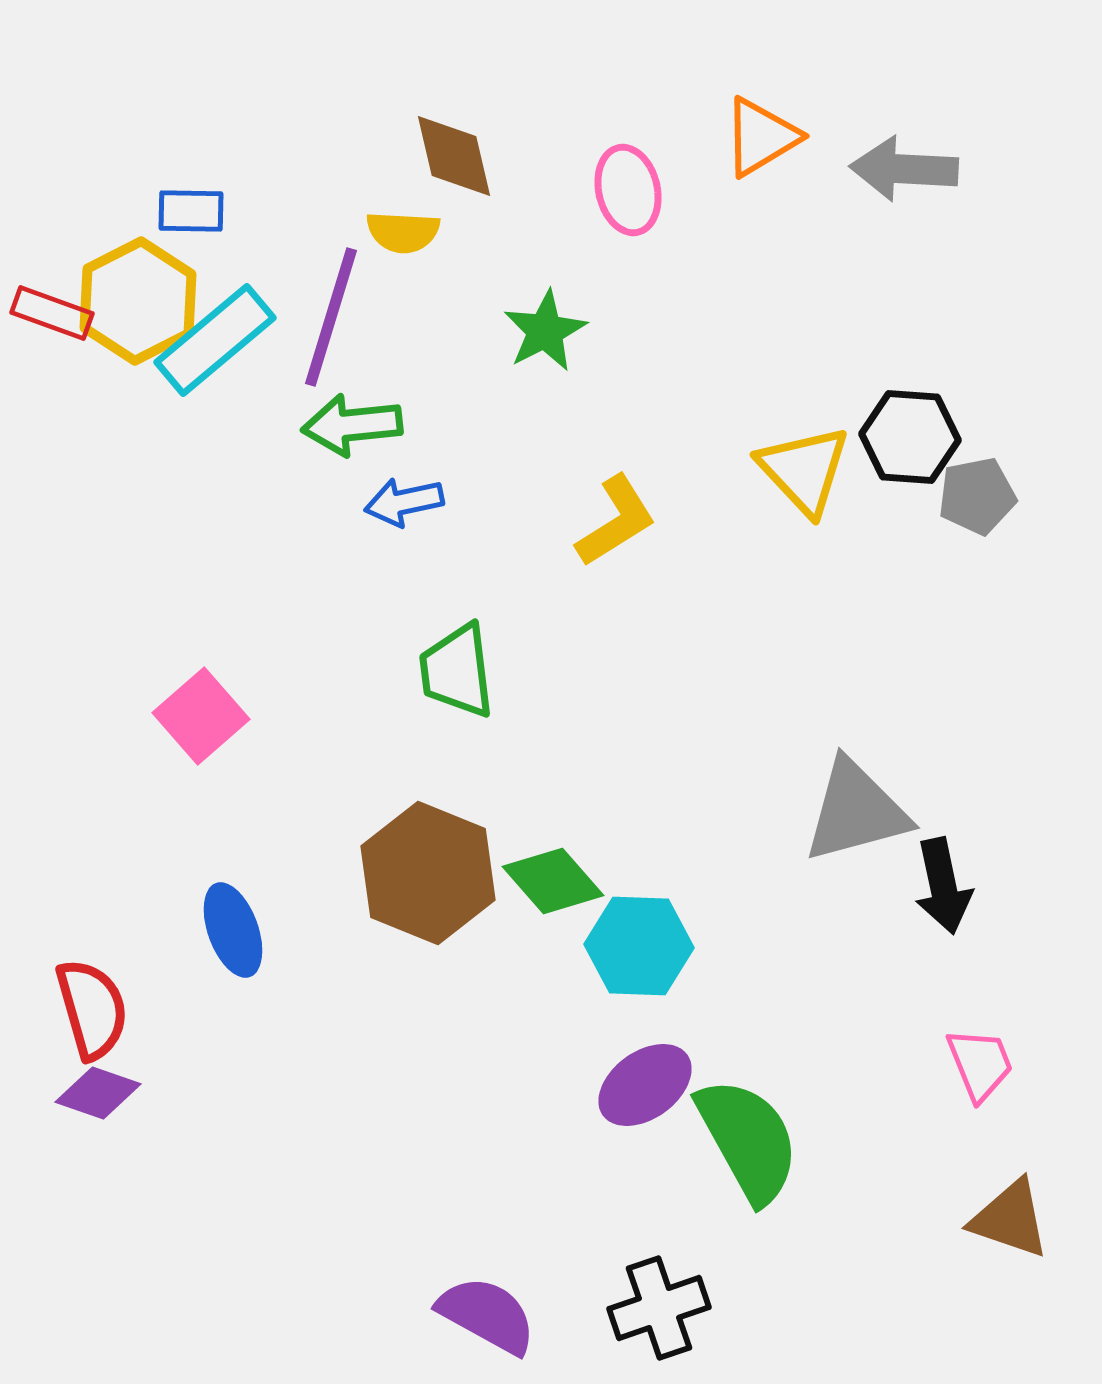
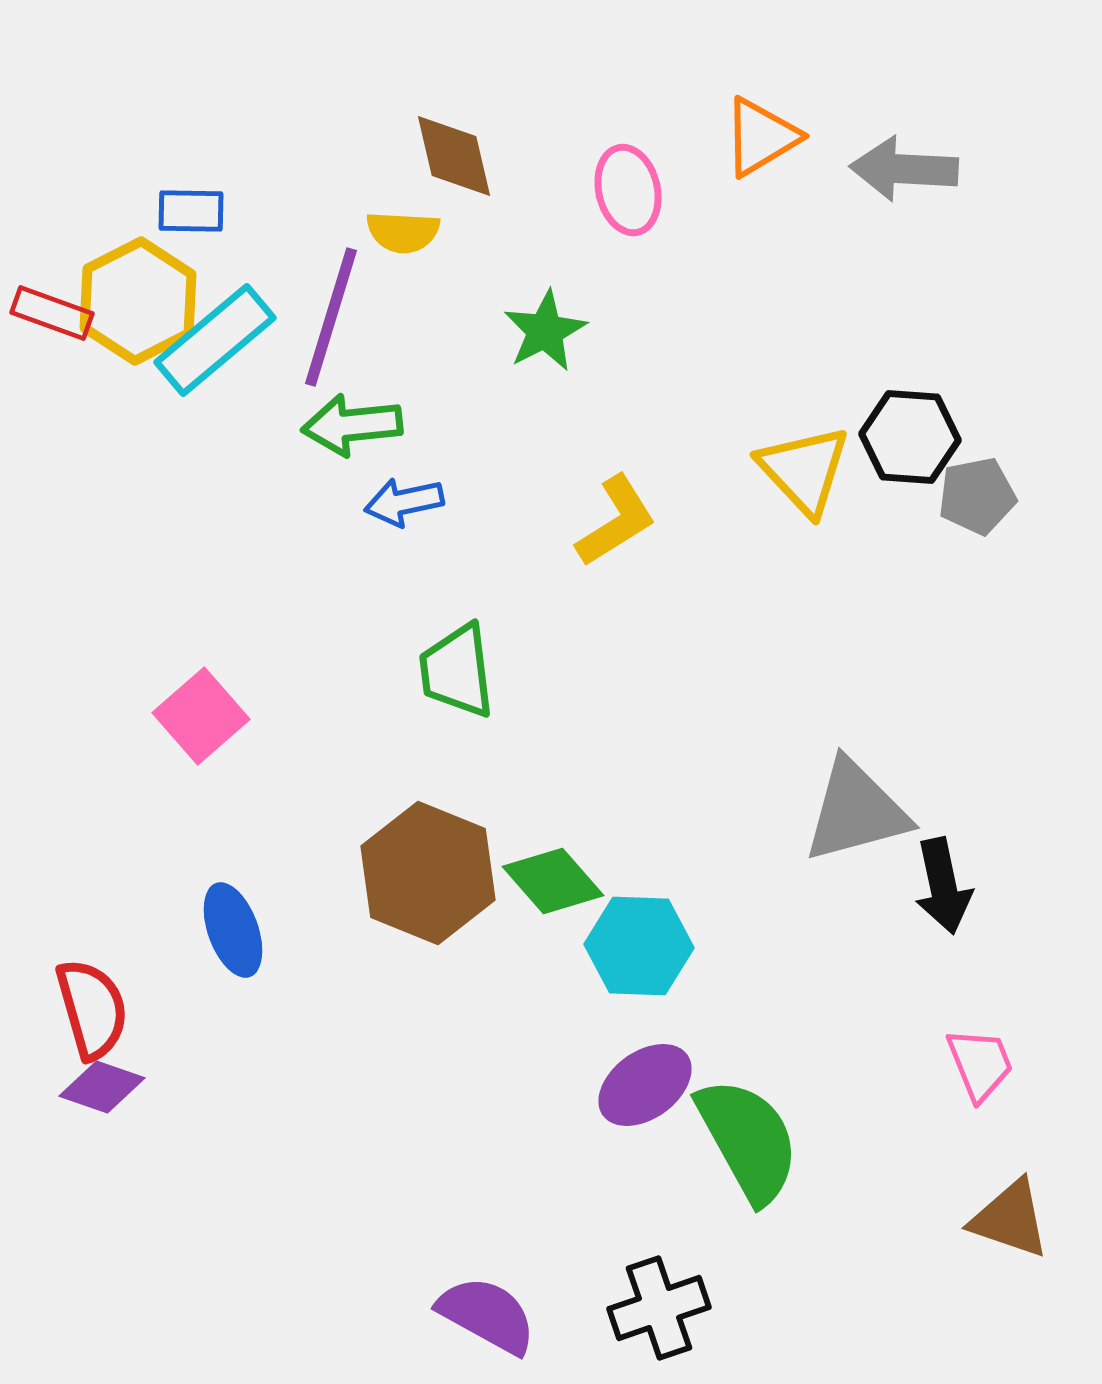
purple diamond: moved 4 px right, 6 px up
